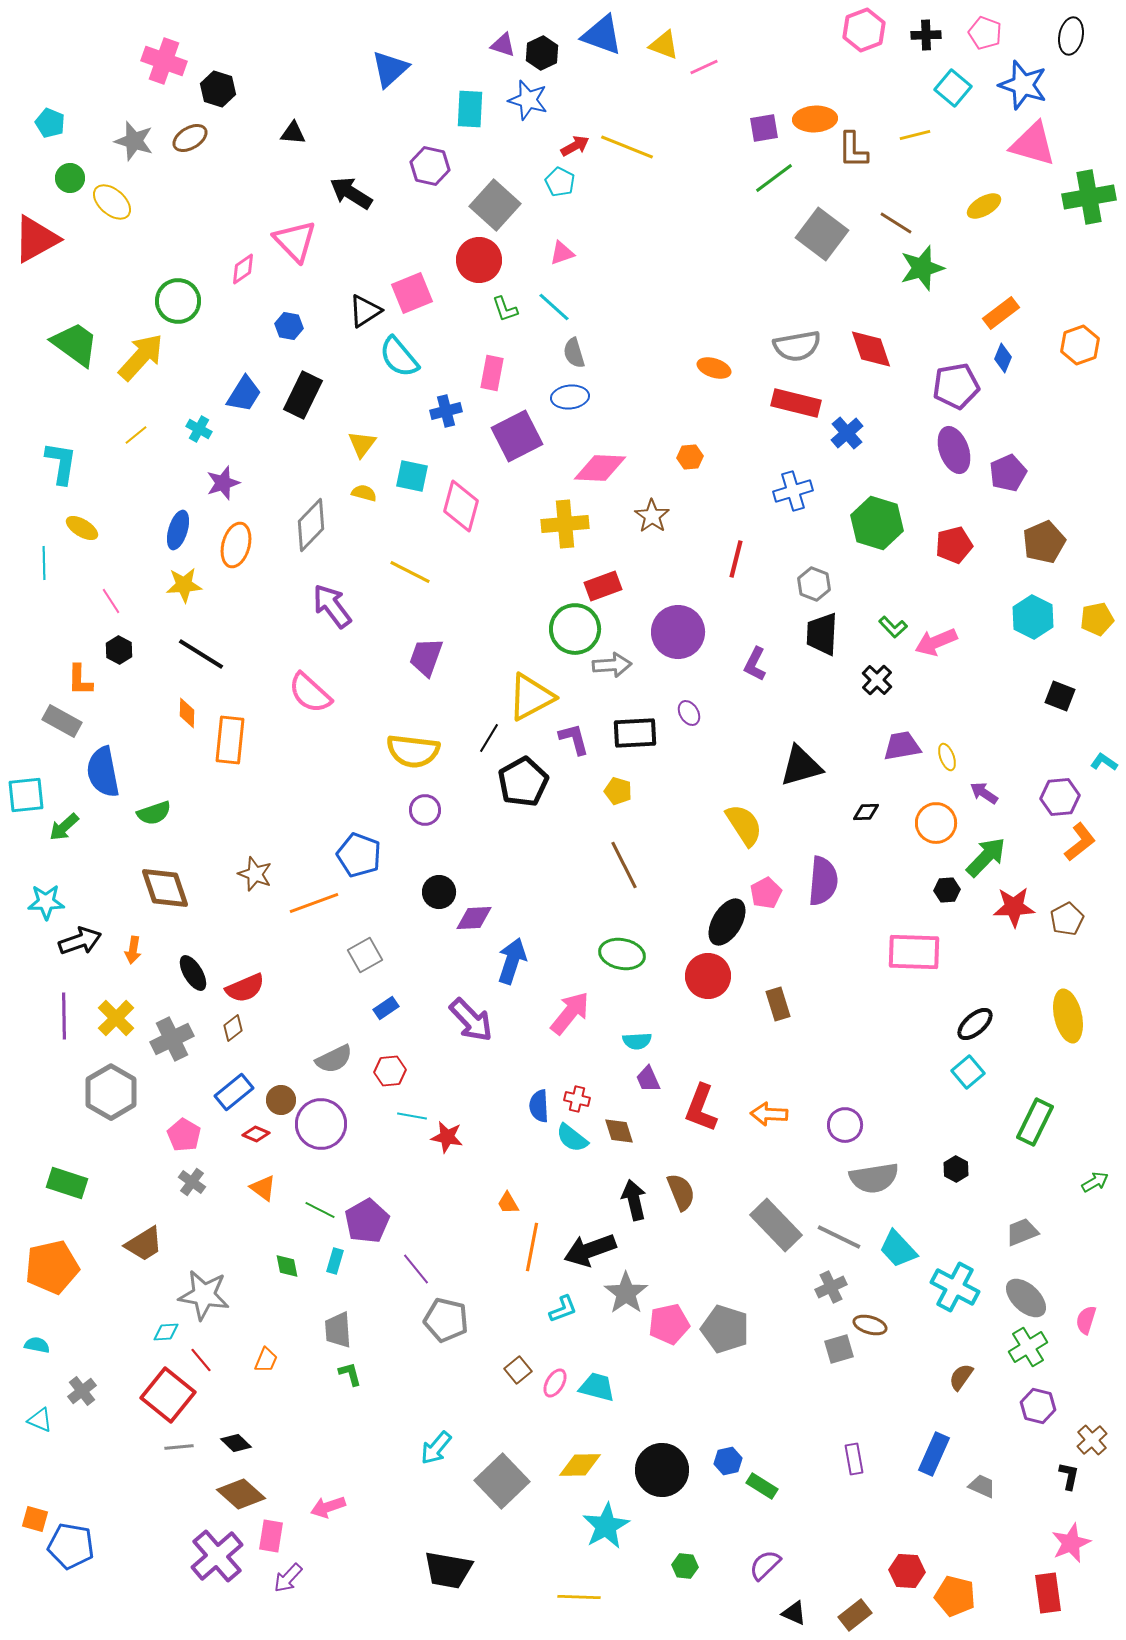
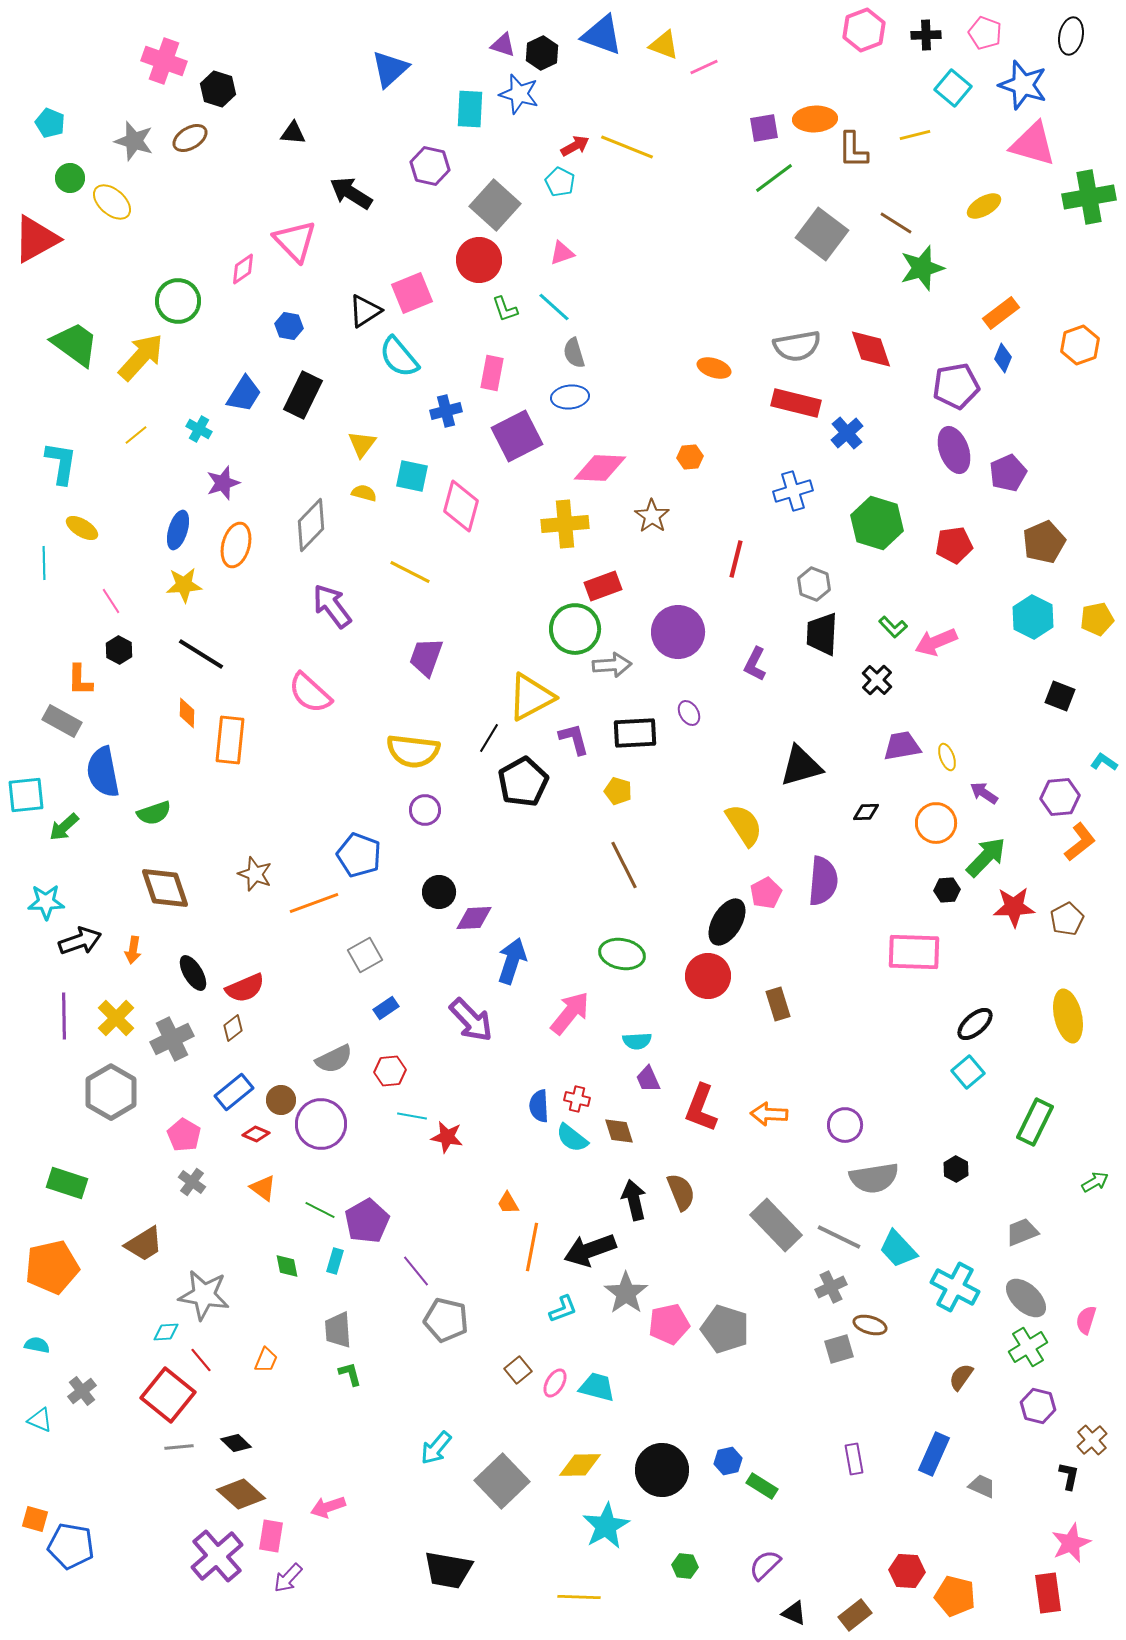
blue star at (528, 100): moved 9 px left, 6 px up
red pentagon at (954, 545): rotated 6 degrees clockwise
purple line at (416, 1269): moved 2 px down
